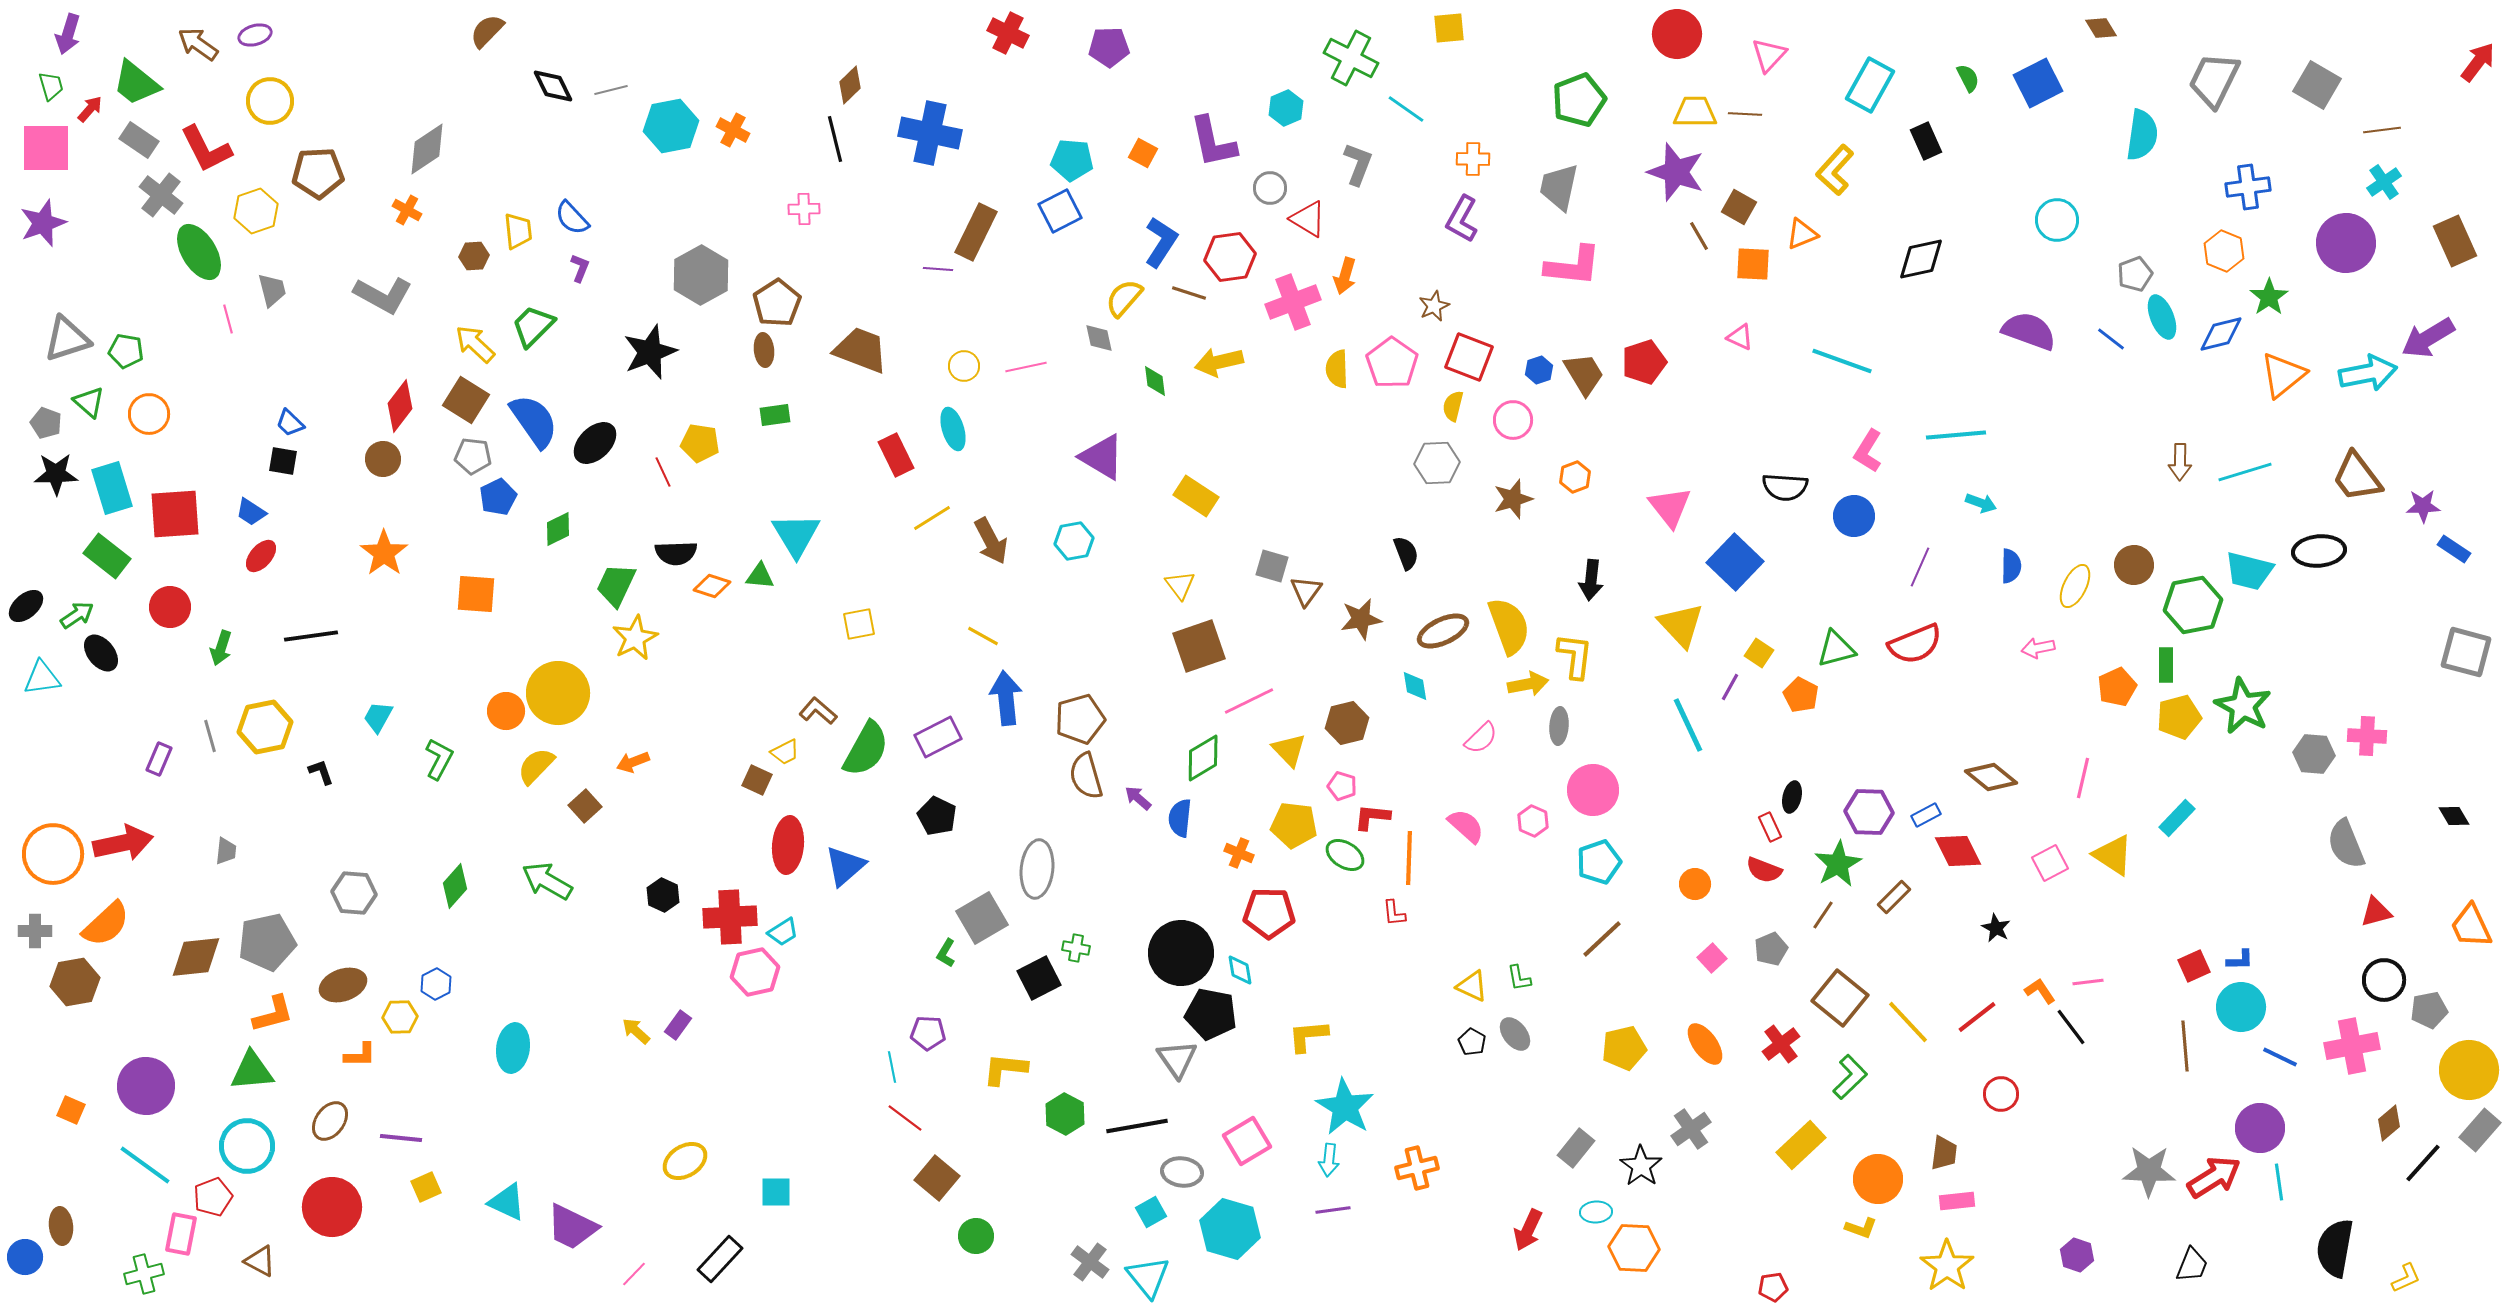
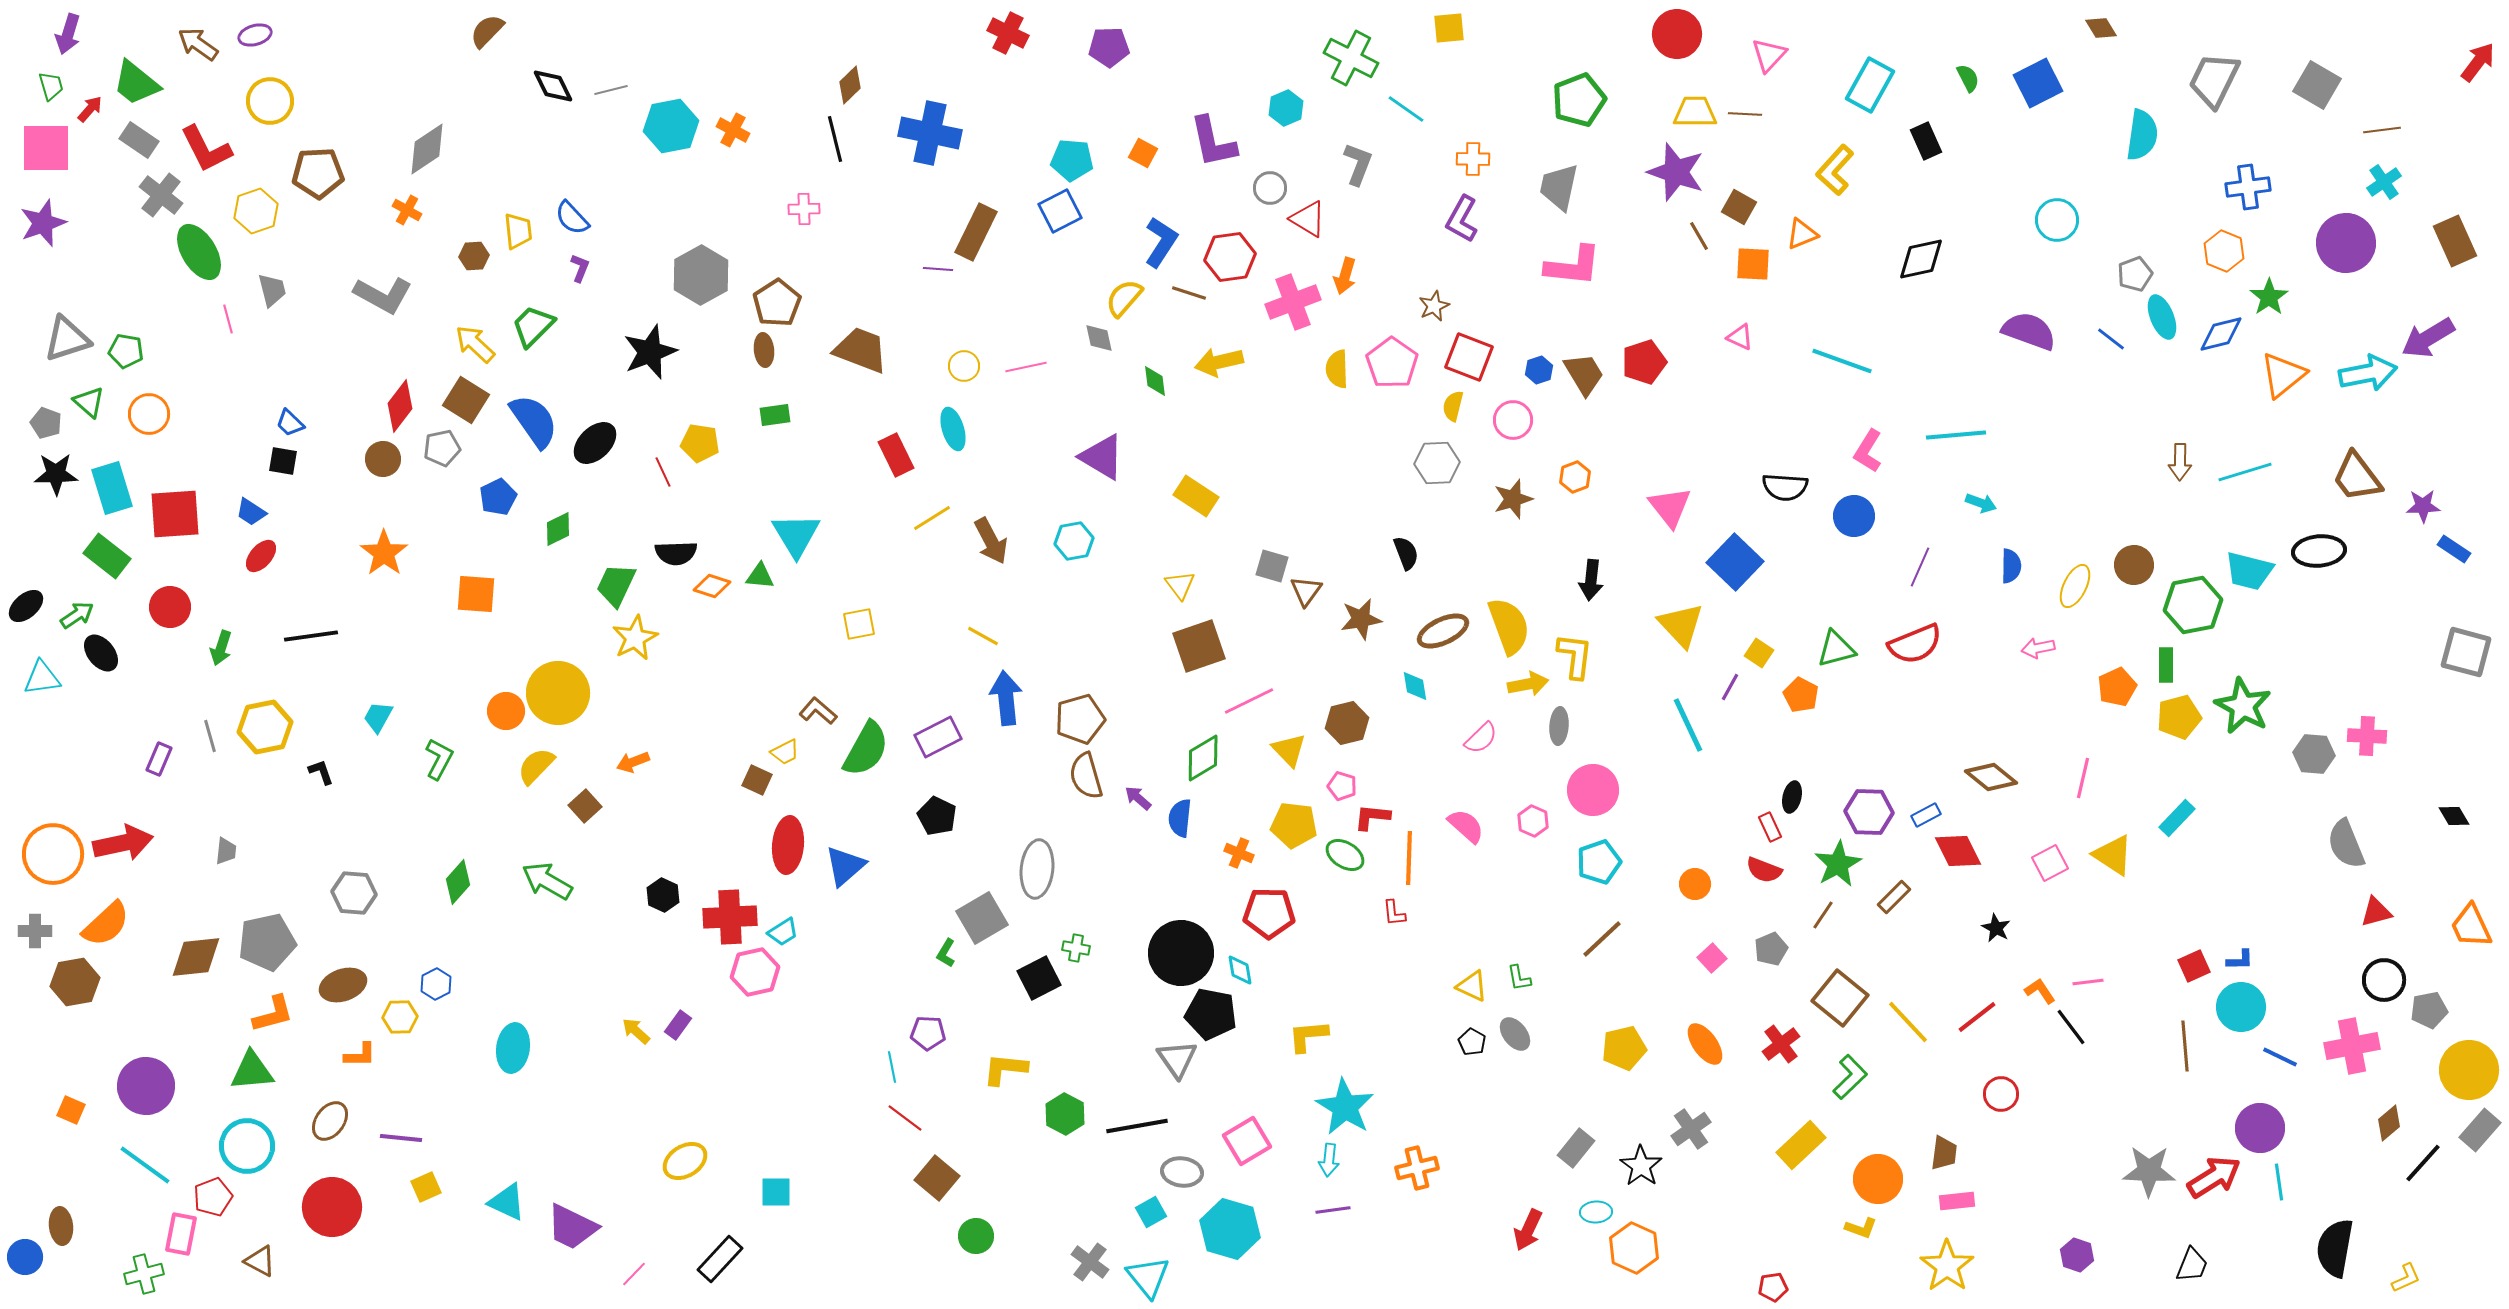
gray pentagon at (473, 456): moved 31 px left, 8 px up; rotated 18 degrees counterclockwise
green diamond at (455, 886): moved 3 px right, 4 px up
orange hexagon at (1634, 1248): rotated 21 degrees clockwise
